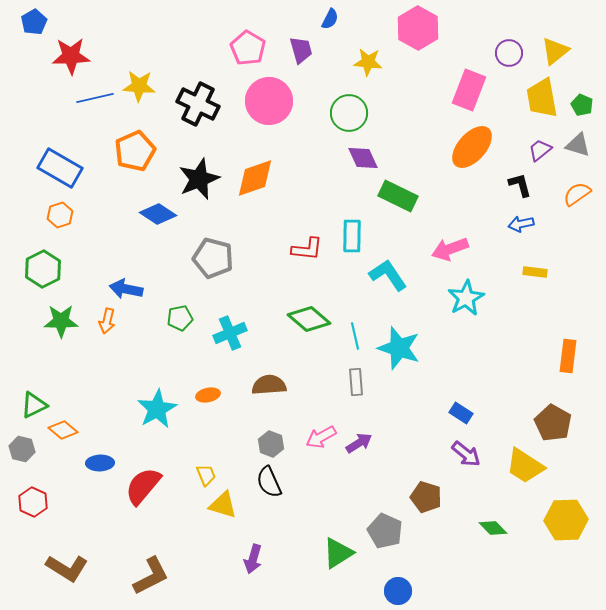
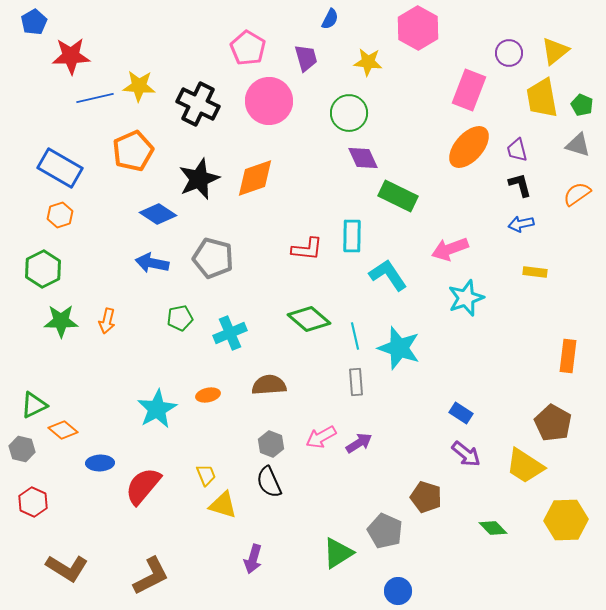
purple trapezoid at (301, 50): moved 5 px right, 8 px down
orange ellipse at (472, 147): moved 3 px left
purple trapezoid at (540, 150): moved 23 px left; rotated 65 degrees counterclockwise
orange pentagon at (135, 151): moved 2 px left
blue arrow at (126, 289): moved 26 px right, 26 px up
cyan star at (466, 298): rotated 9 degrees clockwise
